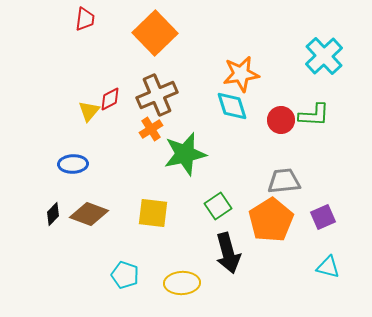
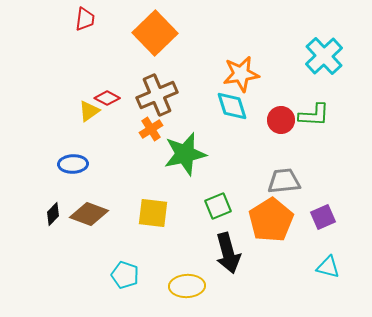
red diamond: moved 3 px left, 1 px up; rotated 55 degrees clockwise
yellow triangle: rotated 15 degrees clockwise
green square: rotated 12 degrees clockwise
yellow ellipse: moved 5 px right, 3 px down
